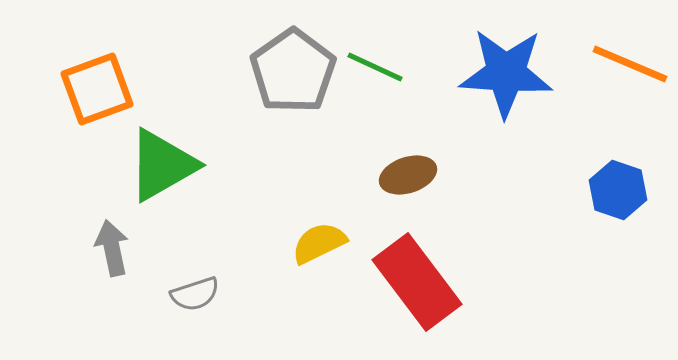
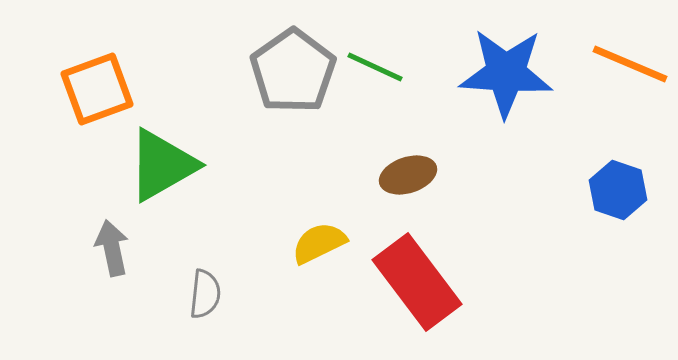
gray semicircle: moved 10 px right; rotated 66 degrees counterclockwise
